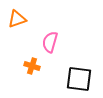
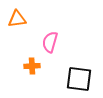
orange triangle: rotated 12 degrees clockwise
orange cross: rotated 21 degrees counterclockwise
